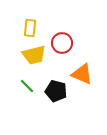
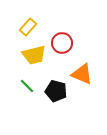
yellow rectangle: moved 2 px left, 1 px up; rotated 36 degrees clockwise
